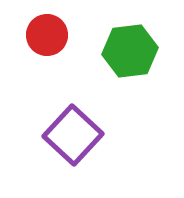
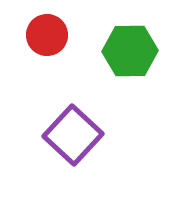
green hexagon: rotated 6 degrees clockwise
